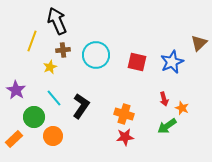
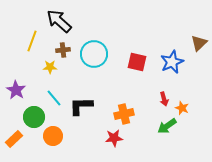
black arrow: moved 2 px right; rotated 24 degrees counterclockwise
cyan circle: moved 2 px left, 1 px up
yellow star: rotated 24 degrees clockwise
black L-shape: rotated 125 degrees counterclockwise
orange cross: rotated 30 degrees counterclockwise
red star: moved 11 px left, 1 px down
